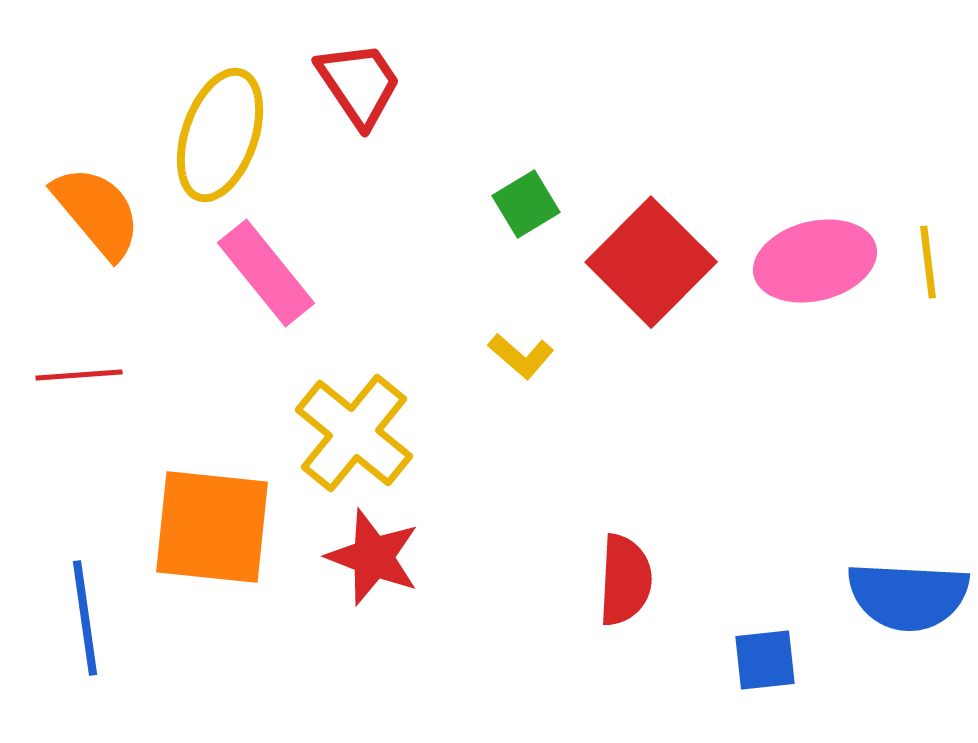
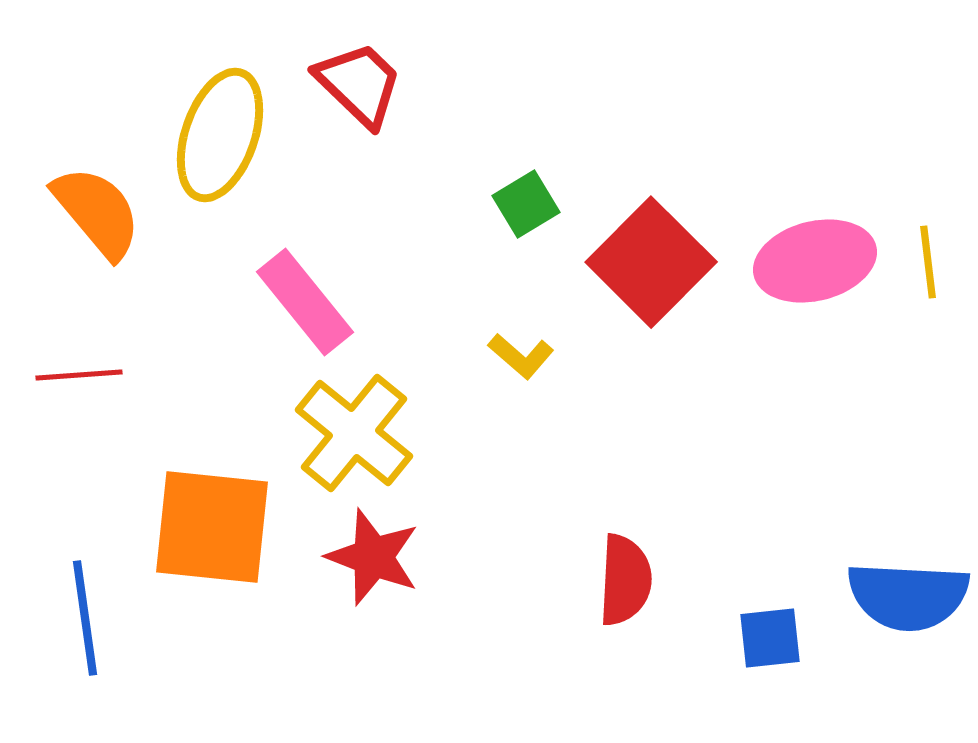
red trapezoid: rotated 12 degrees counterclockwise
pink rectangle: moved 39 px right, 29 px down
blue square: moved 5 px right, 22 px up
